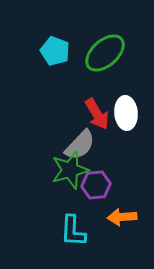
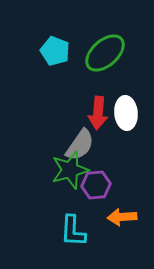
red arrow: moved 1 px right, 1 px up; rotated 36 degrees clockwise
gray semicircle: rotated 8 degrees counterclockwise
